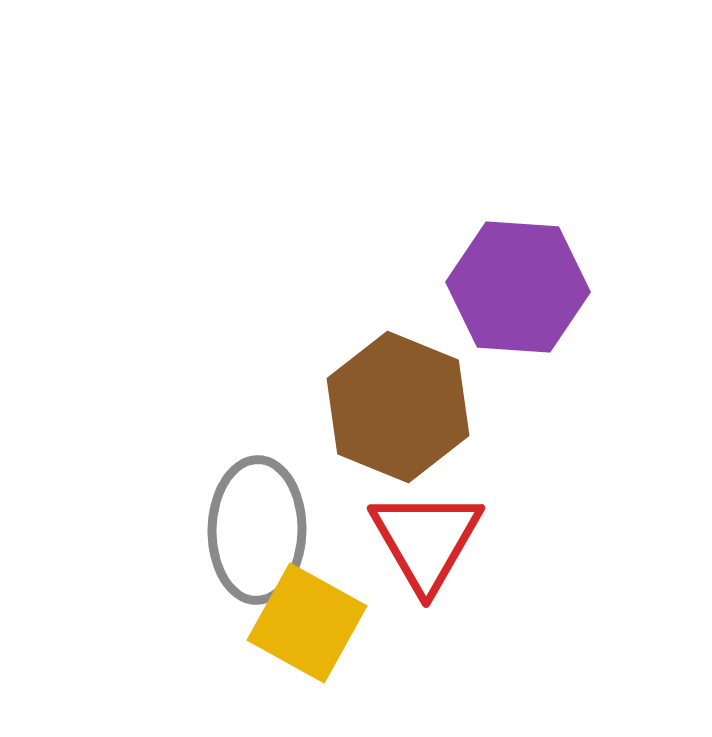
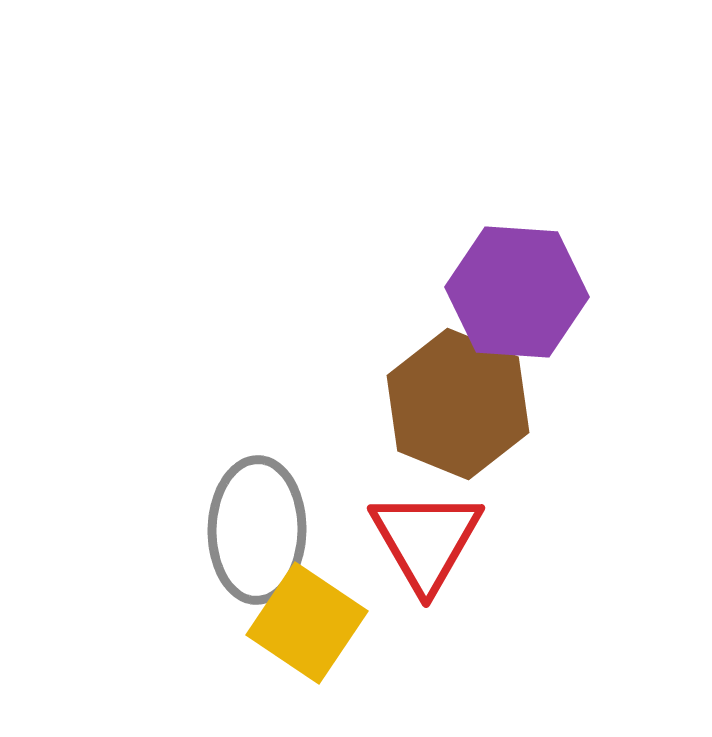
purple hexagon: moved 1 px left, 5 px down
brown hexagon: moved 60 px right, 3 px up
yellow square: rotated 5 degrees clockwise
